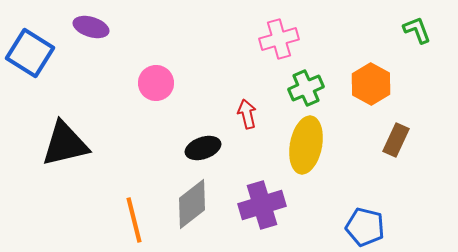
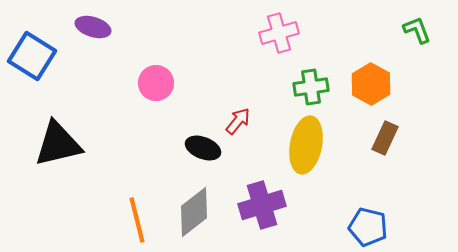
purple ellipse: moved 2 px right
pink cross: moved 6 px up
blue square: moved 2 px right, 3 px down
green cross: moved 5 px right, 1 px up; rotated 16 degrees clockwise
red arrow: moved 9 px left, 7 px down; rotated 52 degrees clockwise
brown rectangle: moved 11 px left, 2 px up
black triangle: moved 7 px left
black ellipse: rotated 40 degrees clockwise
gray diamond: moved 2 px right, 8 px down
orange line: moved 3 px right
blue pentagon: moved 3 px right
